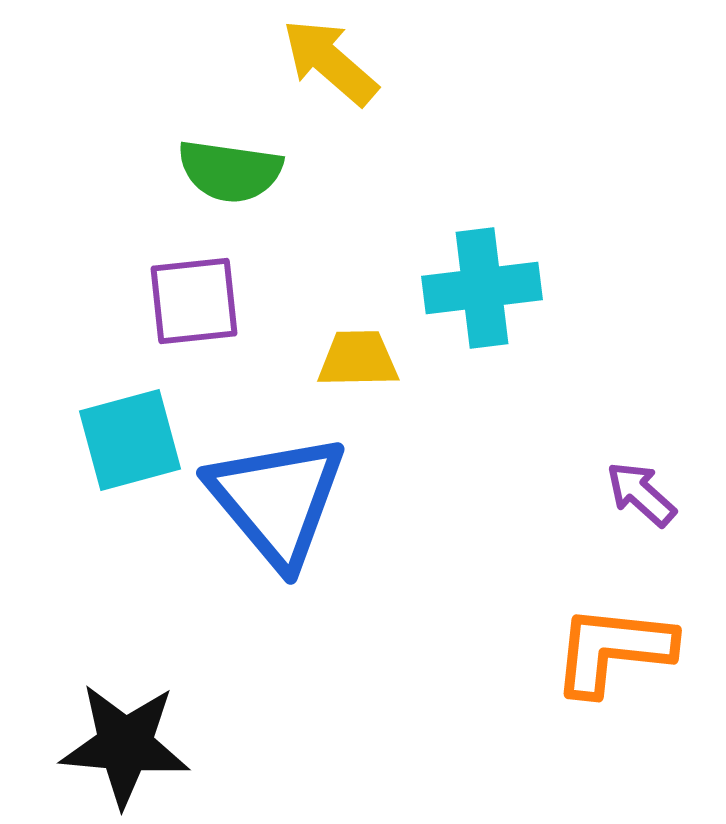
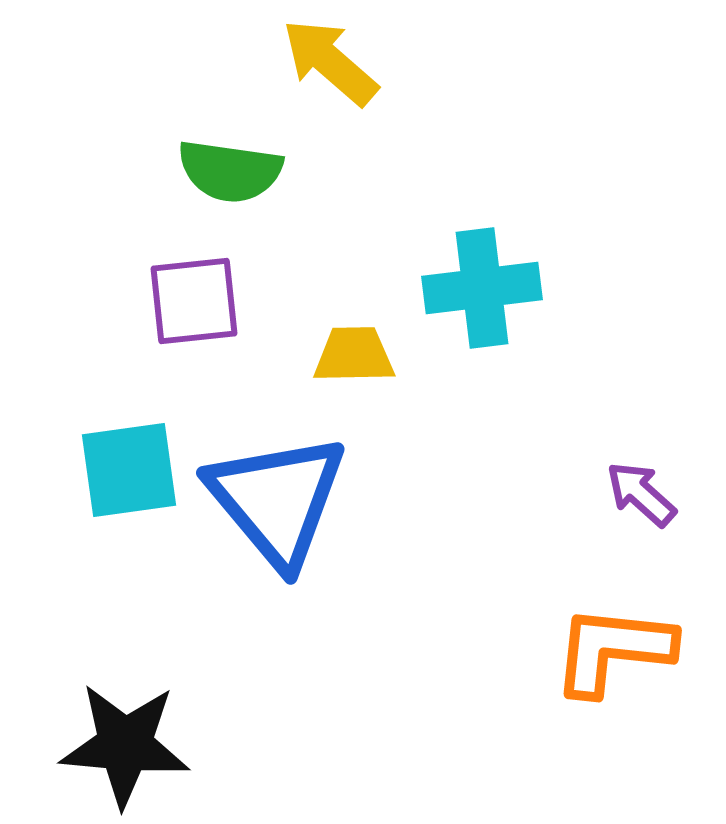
yellow trapezoid: moved 4 px left, 4 px up
cyan square: moved 1 px left, 30 px down; rotated 7 degrees clockwise
